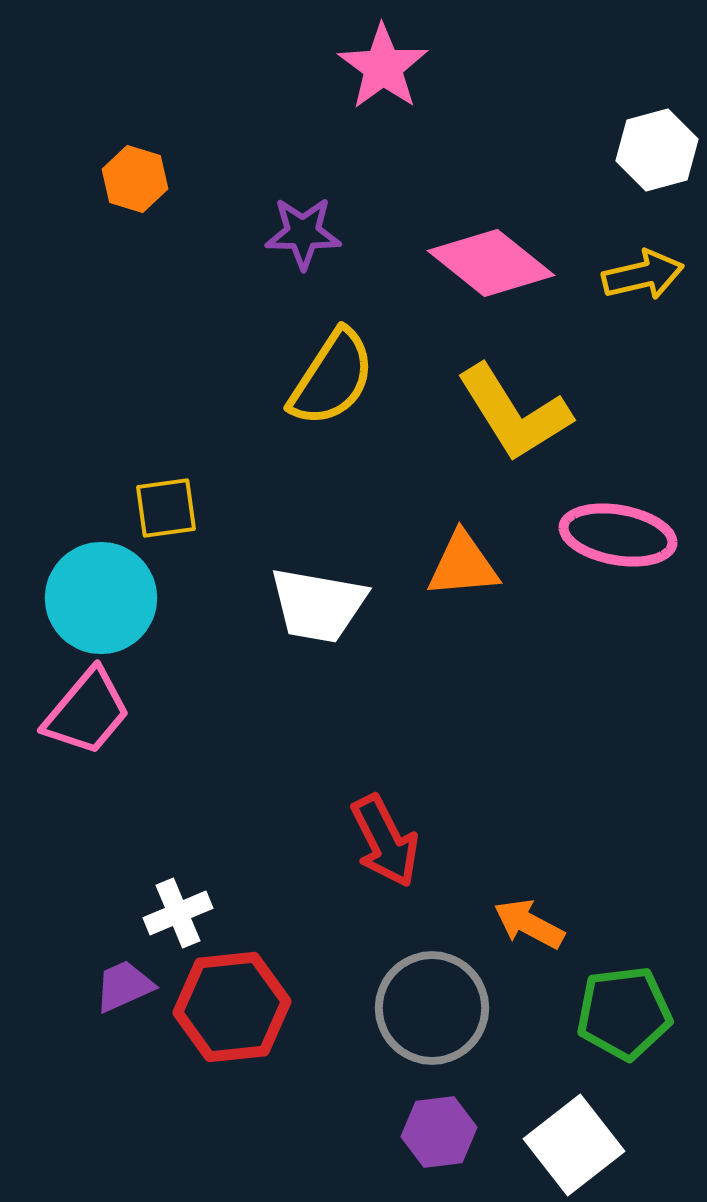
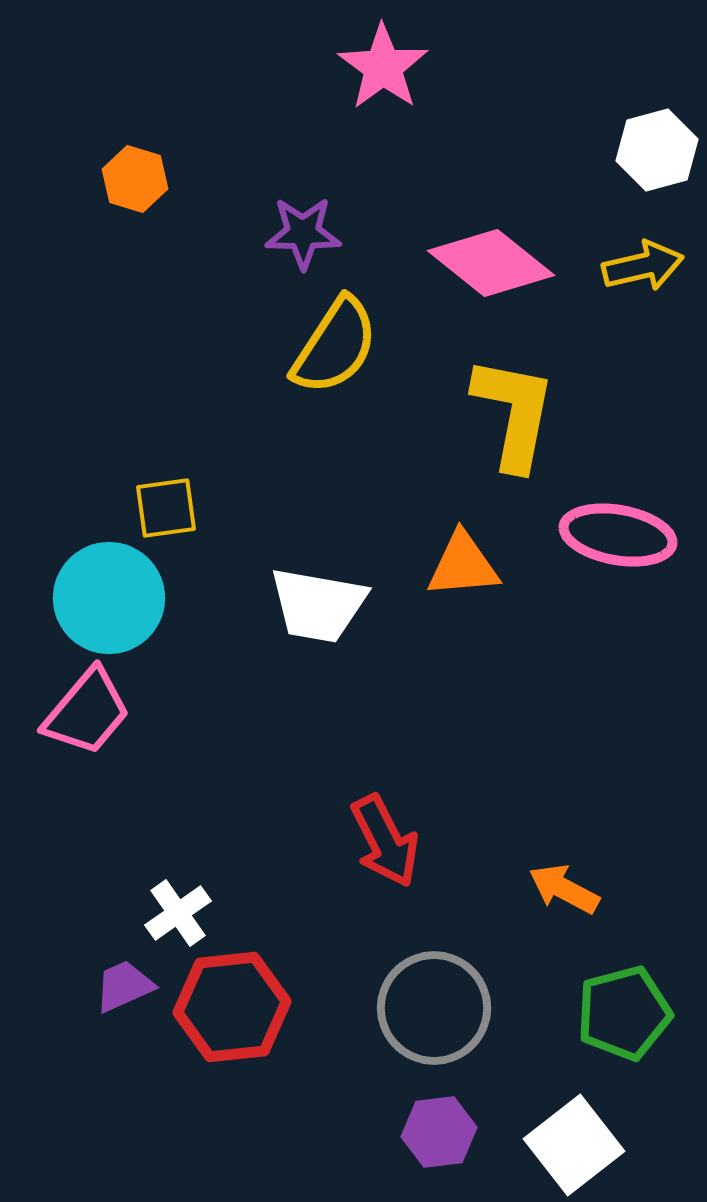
yellow arrow: moved 9 px up
yellow semicircle: moved 3 px right, 32 px up
yellow L-shape: rotated 137 degrees counterclockwise
cyan circle: moved 8 px right
white cross: rotated 12 degrees counterclockwise
orange arrow: moved 35 px right, 35 px up
gray circle: moved 2 px right
green pentagon: rotated 8 degrees counterclockwise
